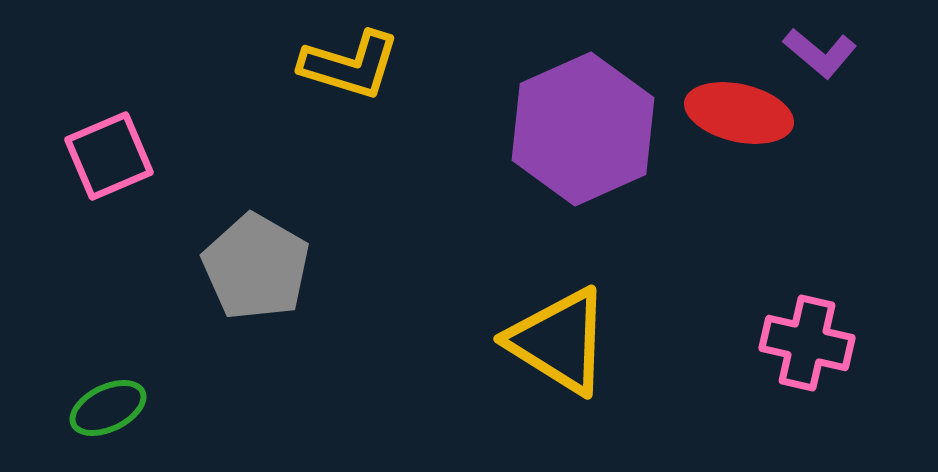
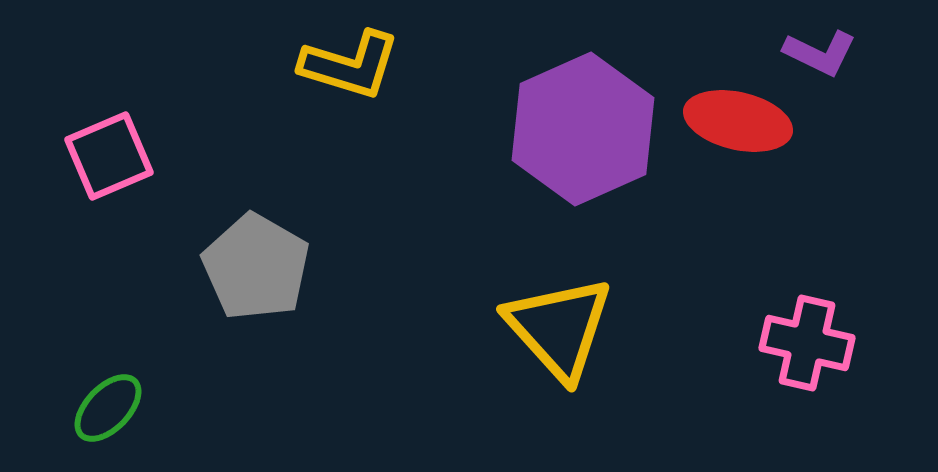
purple L-shape: rotated 14 degrees counterclockwise
red ellipse: moved 1 px left, 8 px down
yellow triangle: moved 13 px up; rotated 16 degrees clockwise
green ellipse: rotated 20 degrees counterclockwise
